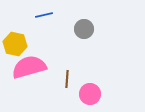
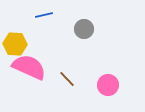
yellow hexagon: rotated 10 degrees counterclockwise
pink semicircle: rotated 40 degrees clockwise
brown line: rotated 48 degrees counterclockwise
pink circle: moved 18 px right, 9 px up
